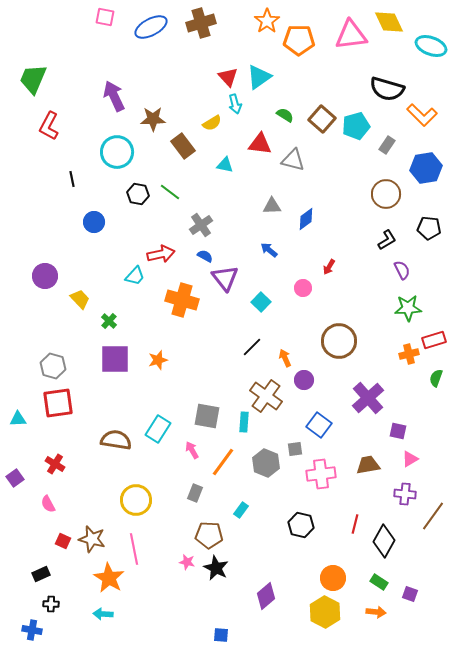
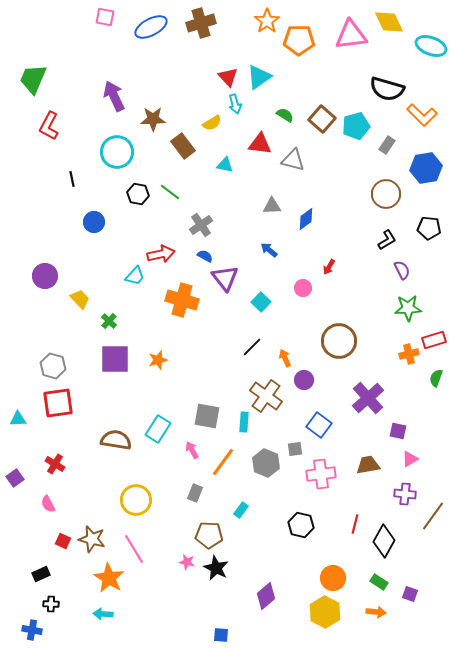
pink line at (134, 549): rotated 20 degrees counterclockwise
